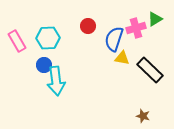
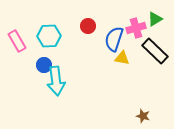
cyan hexagon: moved 1 px right, 2 px up
black rectangle: moved 5 px right, 19 px up
